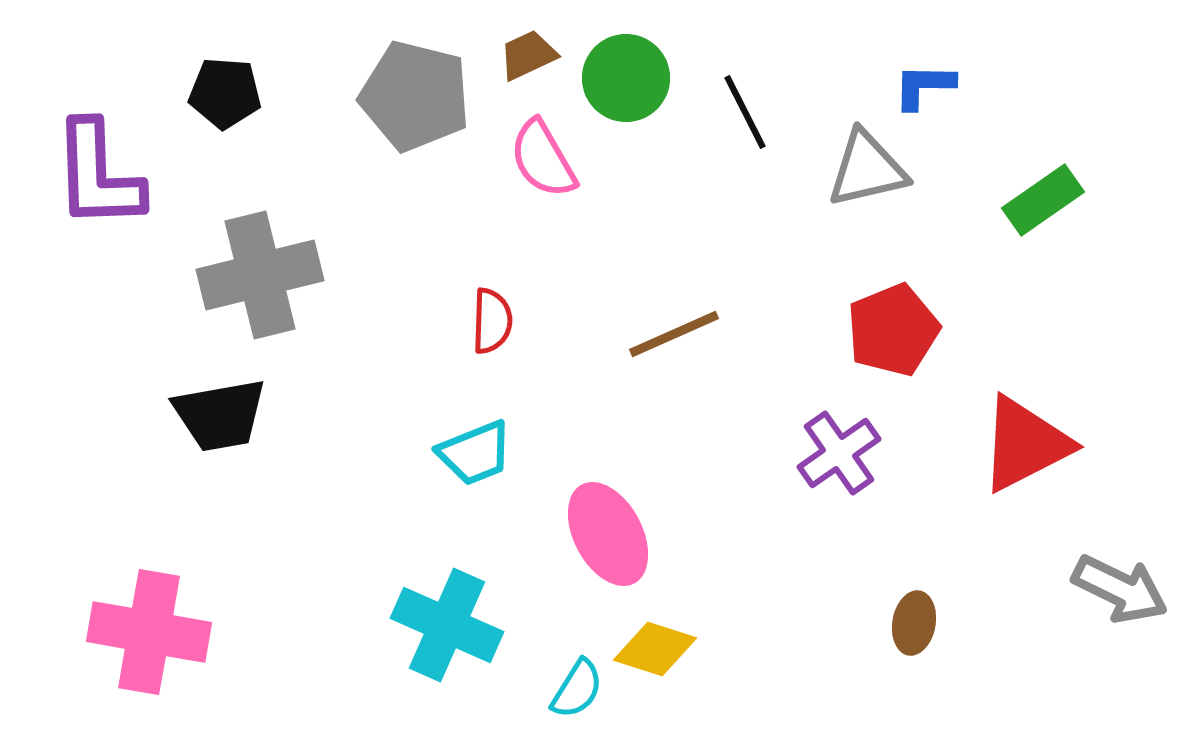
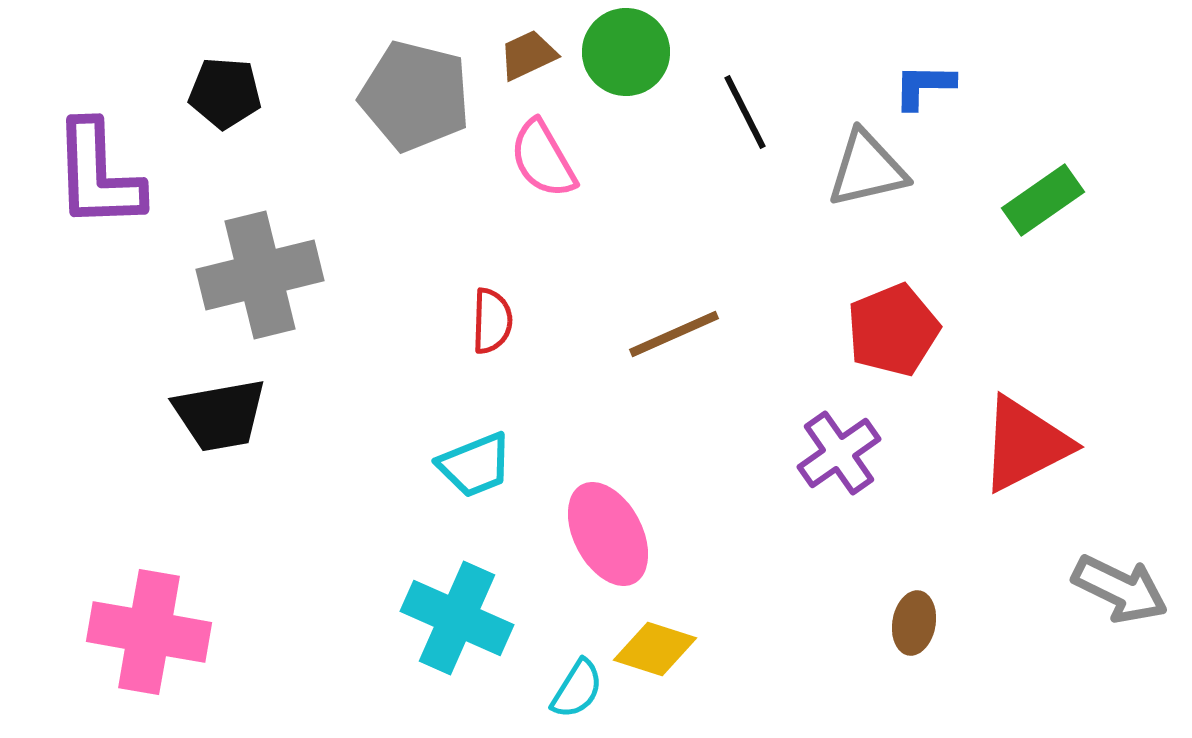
green circle: moved 26 px up
cyan trapezoid: moved 12 px down
cyan cross: moved 10 px right, 7 px up
